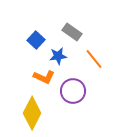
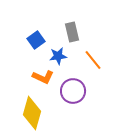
gray rectangle: rotated 42 degrees clockwise
blue square: rotated 12 degrees clockwise
orange line: moved 1 px left, 1 px down
orange L-shape: moved 1 px left
yellow diamond: rotated 12 degrees counterclockwise
